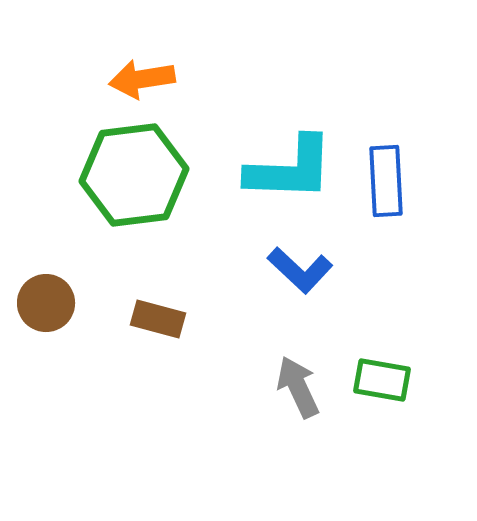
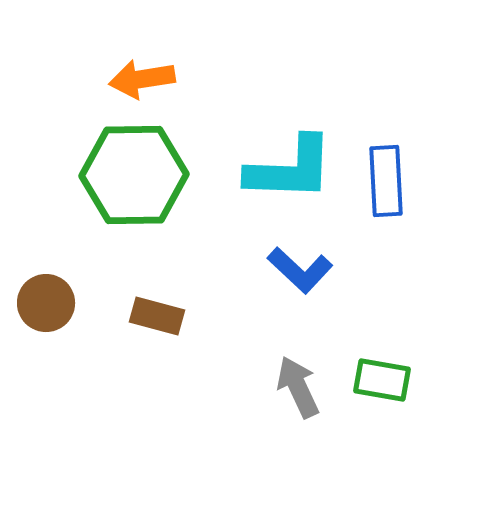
green hexagon: rotated 6 degrees clockwise
brown rectangle: moved 1 px left, 3 px up
